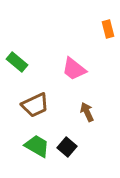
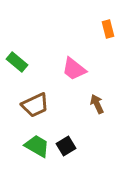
brown arrow: moved 10 px right, 8 px up
black square: moved 1 px left, 1 px up; rotated 18 degrees clockwise
